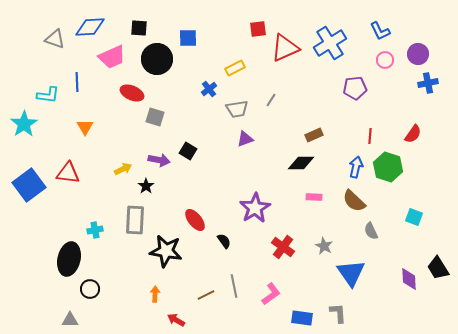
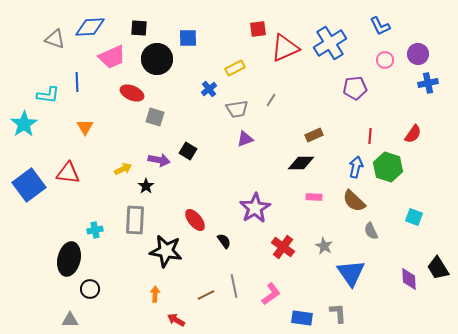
blue L-shape at (380, 31): moved 5 px up
